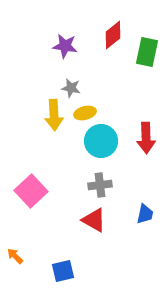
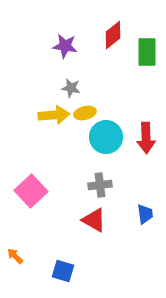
green rectangle: rotated 12 degrees counterclockwise
yellow arrow: rotated 92 degrees counterclockwise
cyan circle: moved 5 px right, 4 px up
blue trapezoid: rotated 20 degrees counterclockwise
blue square: rotated 30 degrees clockwise
